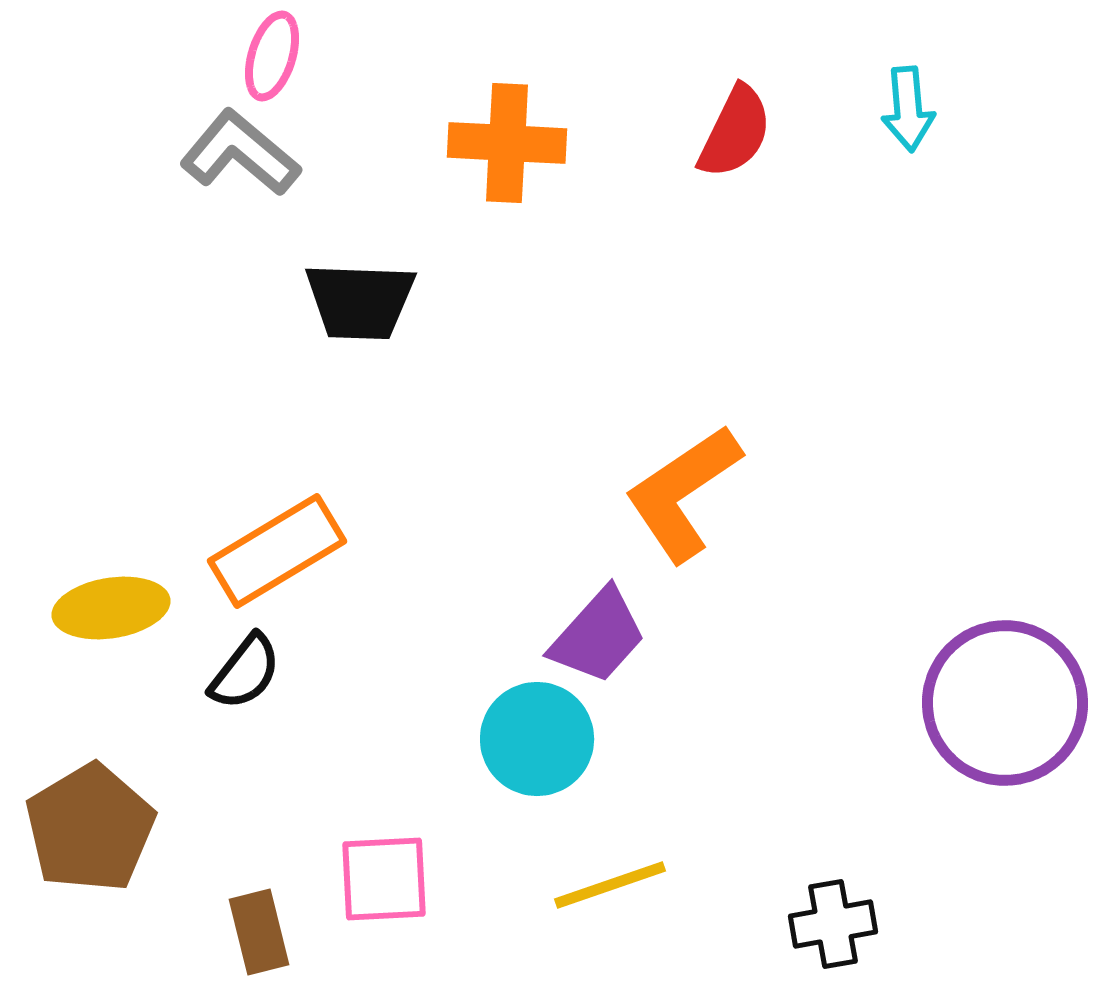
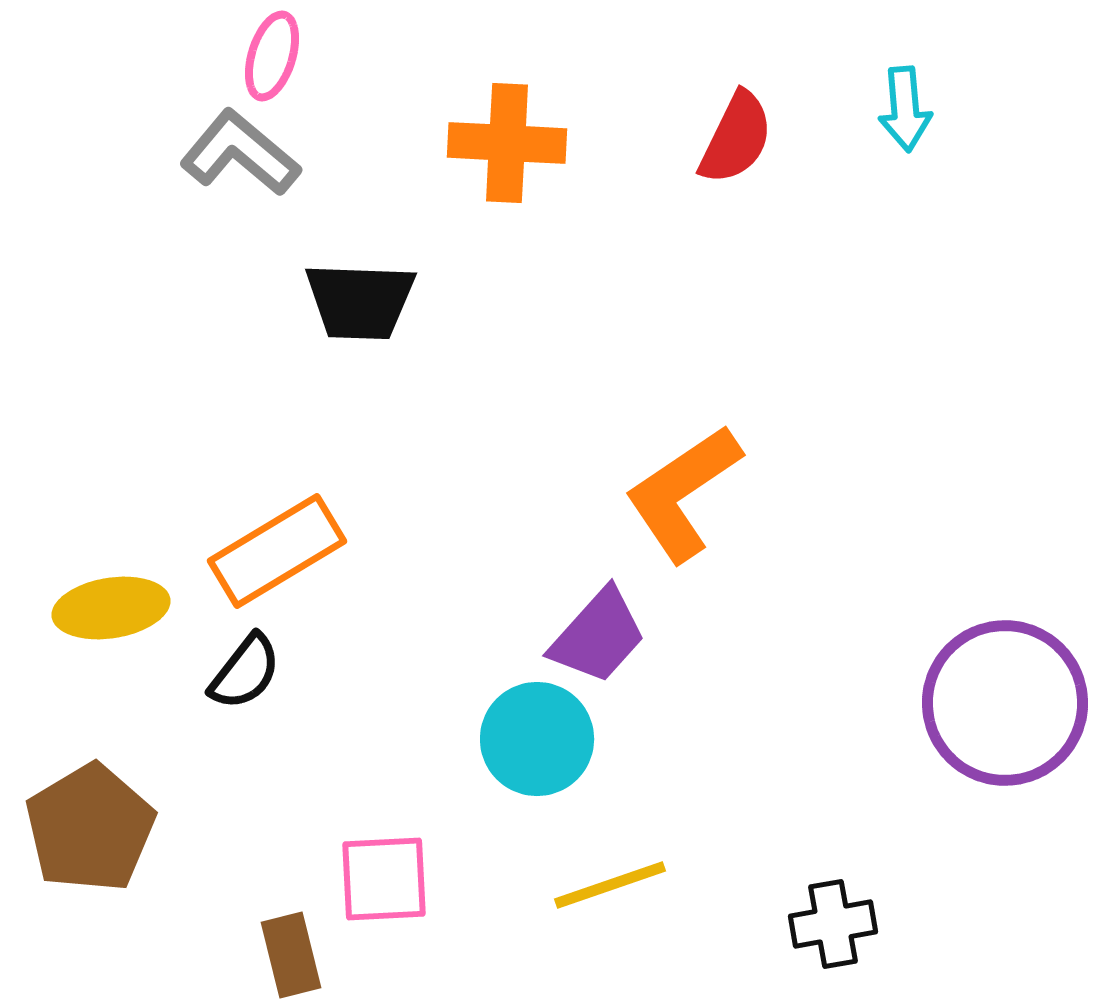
cyan arrow: moved 3 px left
red semicircle: moved 1 px right, 6 px down
brown rectangle: moved 32 px right, 23 px down
